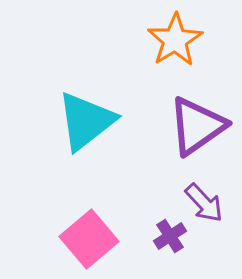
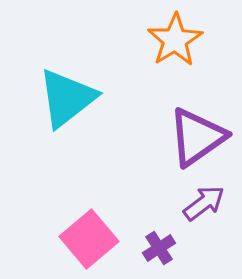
cyan triangle: moved 19 px left, 23 px up
purple triangle: moved 11 px down
purple arrow: rotated 84 degrees counterclockwise
purple cross: moved 11 px left, 12 px down
